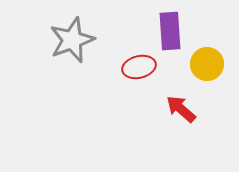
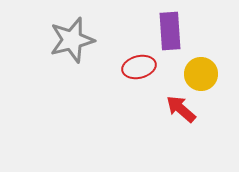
gray star: rotated 6 degrees clockwise
yellow circle: moved 6 px left, 10 px down
